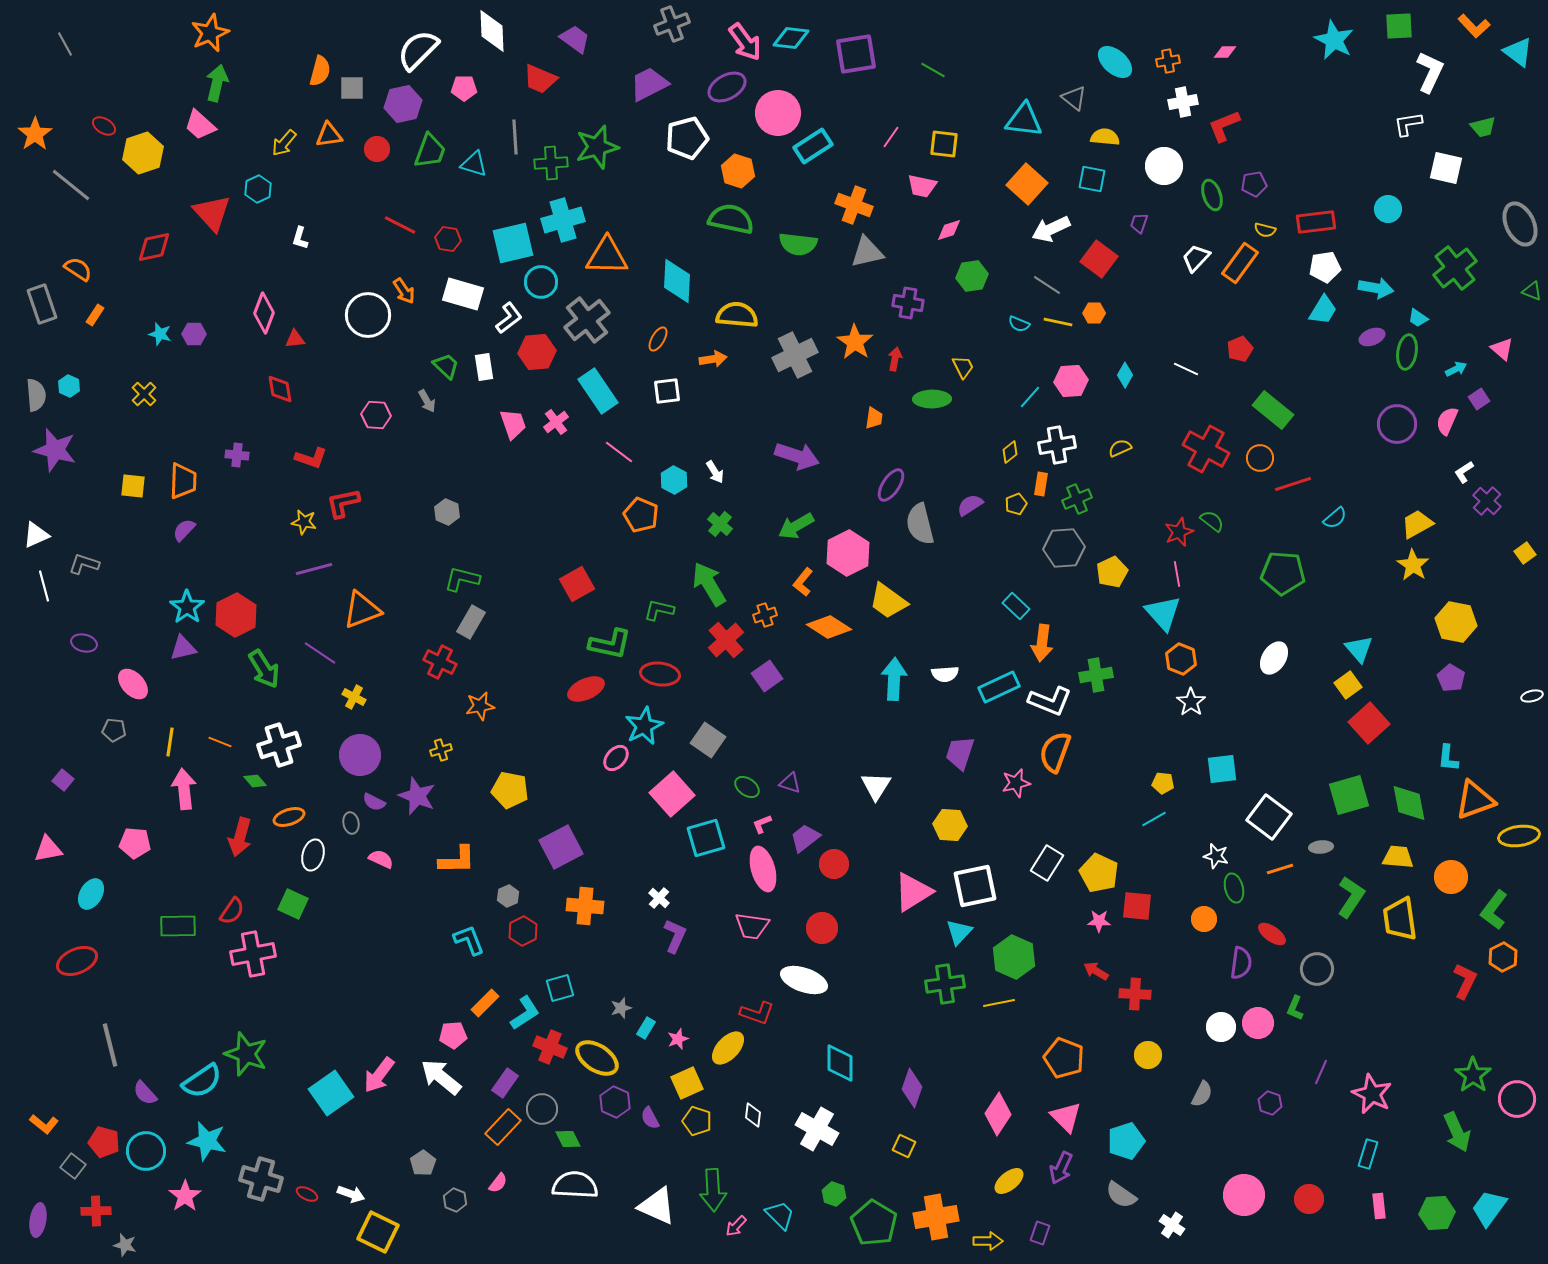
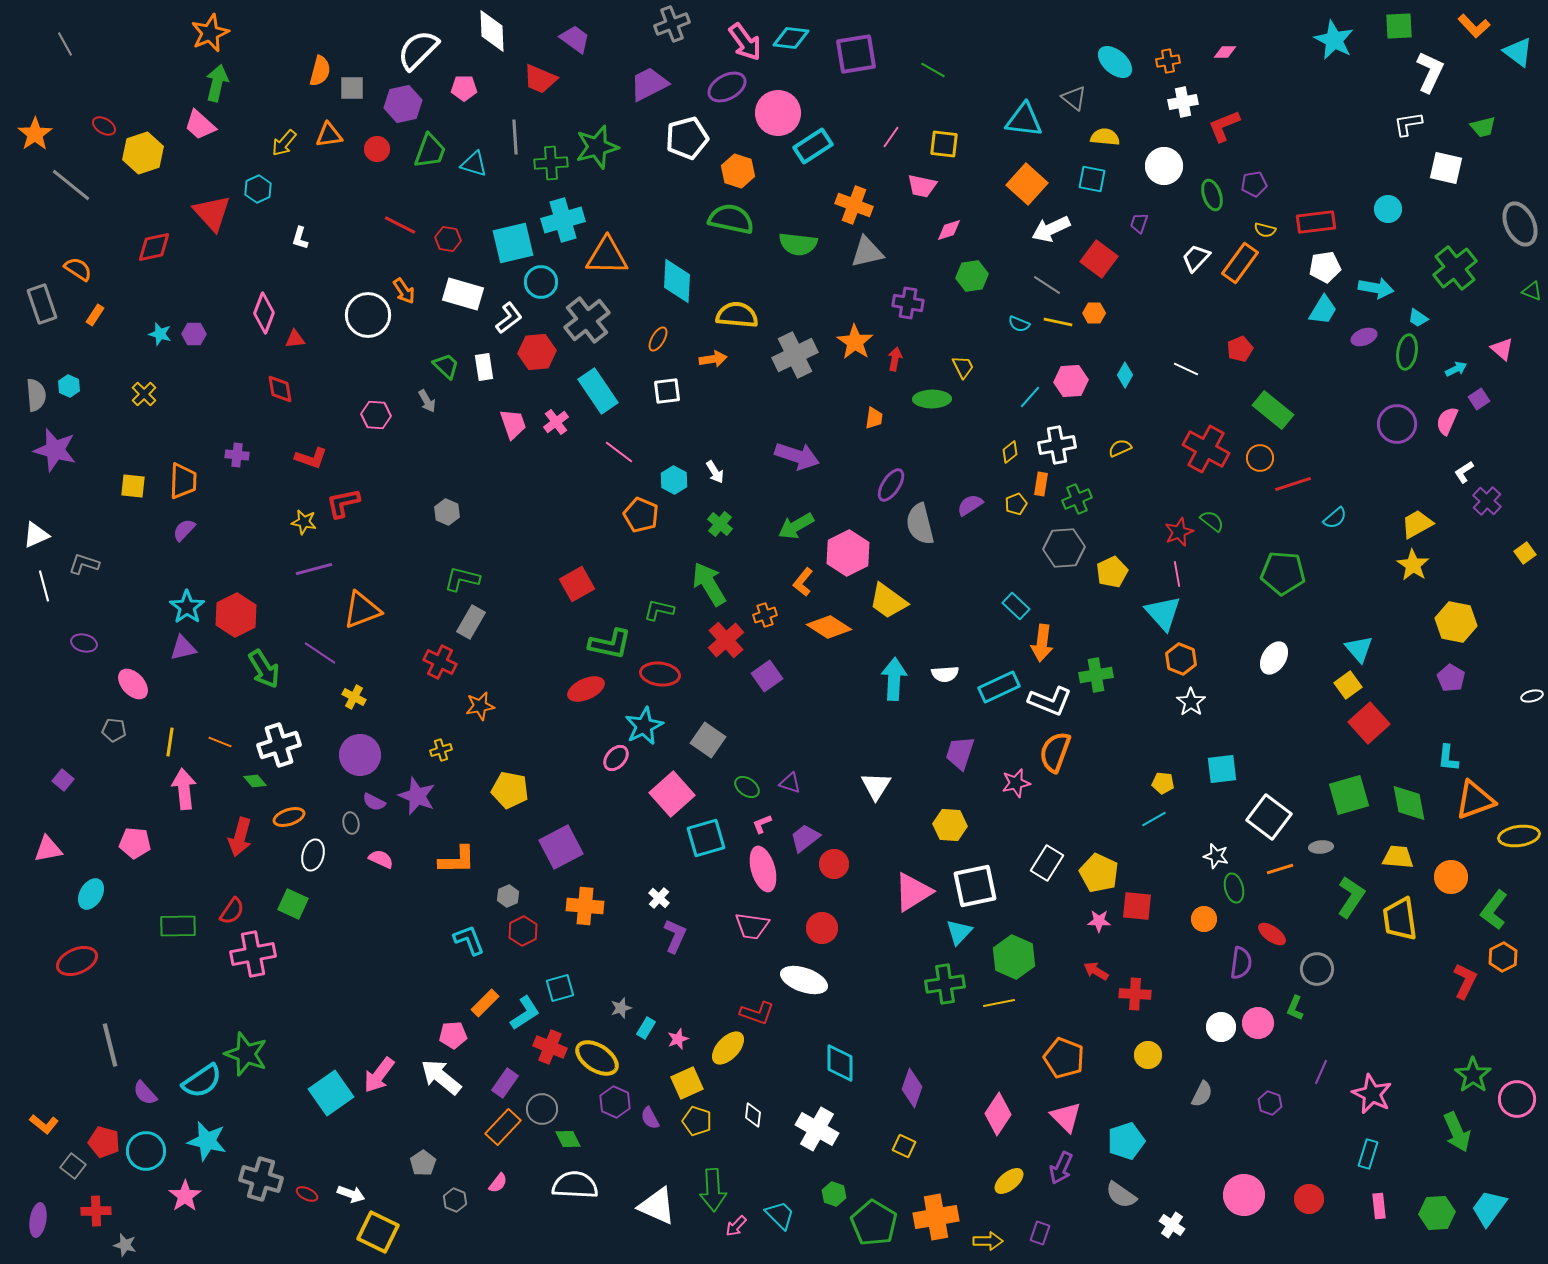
purple ellipse at (1372, 337): moved 8 px left
